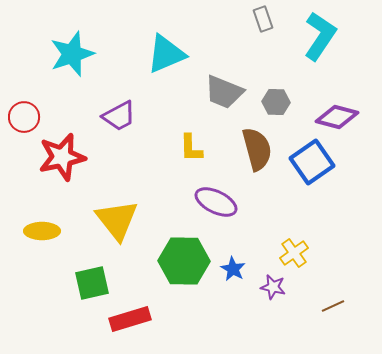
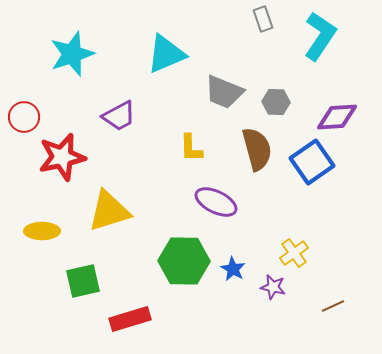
purple diamond: rotated 18 degrees counterclockwise
yellow triangle: moved 8 px left, 9 px up; rotated 51 degrees clockwise
green square: moved 9 px left, 2 px up
